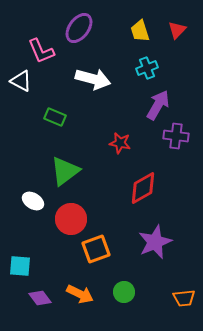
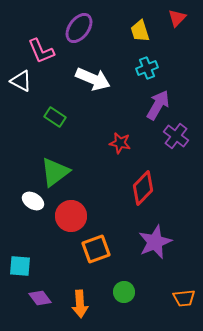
red triangle: moved 12 px up
white arrow: rotated 8 degrees clockwise
green rectangle: rotated 10 degrees clockwise
purple cross: rotated 30 degrees clockwise
green triangle: moved 10 px left, 1 px down
red diamond: rotated 16 degrees counterclockwise
red circle: moved 3 px up
orange arrow: moved 10 px down; rotated 60 degrees clockwise
